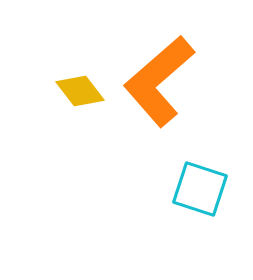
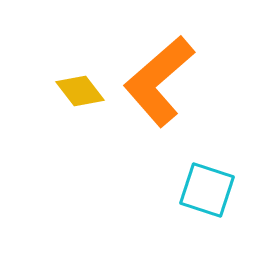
cyan square: moved 7 px right, 1 px down
